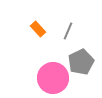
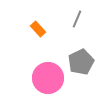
gray line: moved 9 px right, 12 px up
pink circle: moved 5 px left
